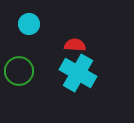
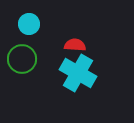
green circle: moved 3 px right, 12 px up
